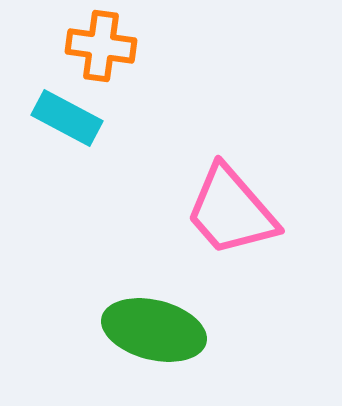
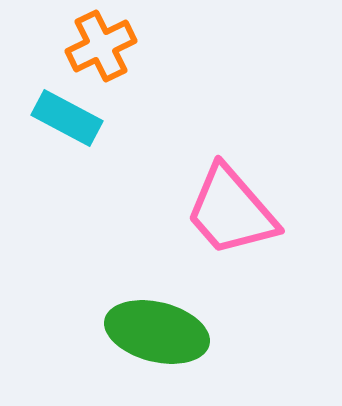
orange cross: rotated 34 degrees counterclockwise
green ellipse: moved 3 px right, 2 px down
